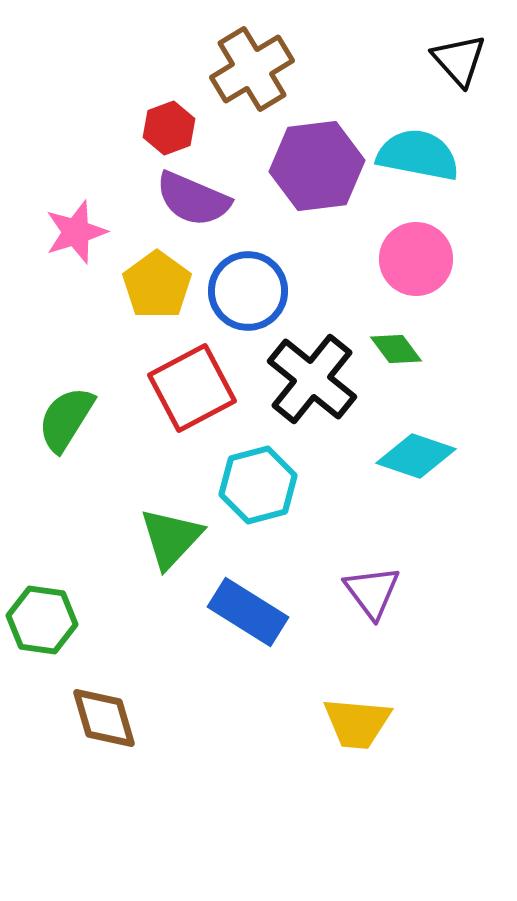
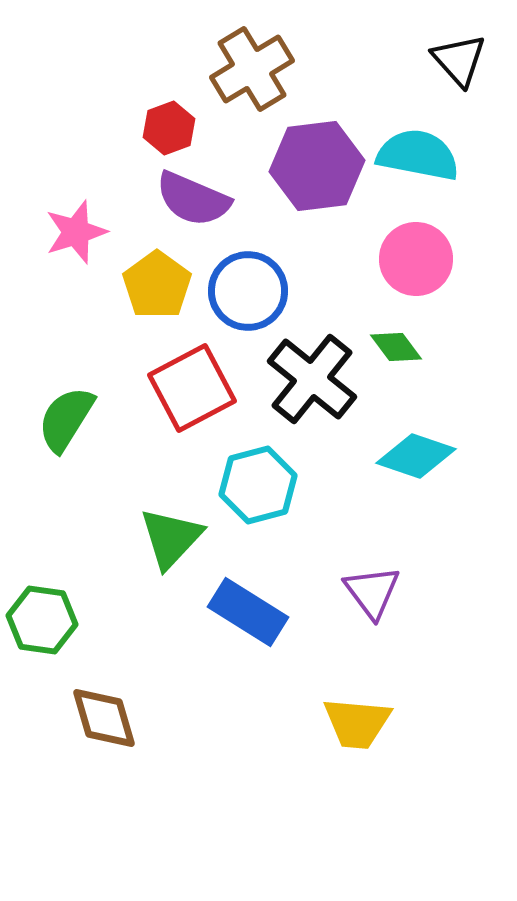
green diamond: moved 2 px up
